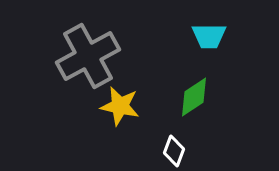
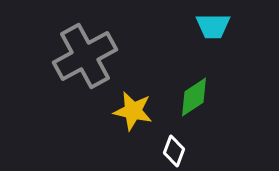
cyan trapezoid: moved 4 px right, 10 px up
gray cross: moved 3 px left
yellow star: moved 13 px right, 5 px down
